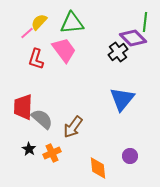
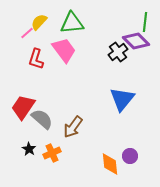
purple diamond: moved 3 px right, 3 px down
red trapezoid: rotated 32 degrees clockwise
orange diamond: moved 12 px right, 4 px up
